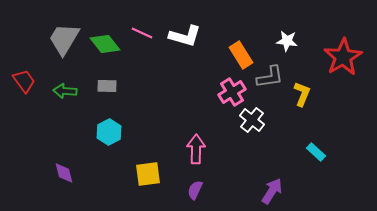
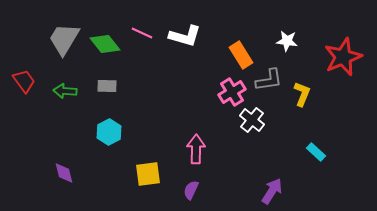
red star: rotated 9 degrees clockwise
gray L-shape: moved 1 px left, 3 px down
purple semicircle: moved 4 px left
